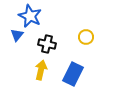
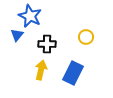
black cross: rotated 12 degrees counterclockwise
blue rectangle: moved 1 px up
